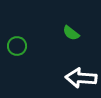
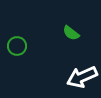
white arrow: moved 1 px right, 1 px up; rotated 28 degrees counterclockwise
